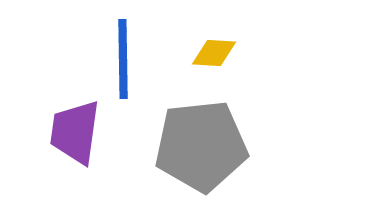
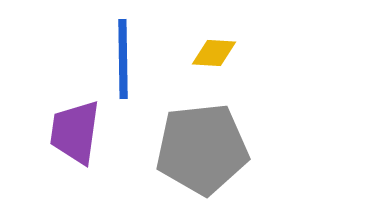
gray pentagon: moved 1 px right, 3 px down
